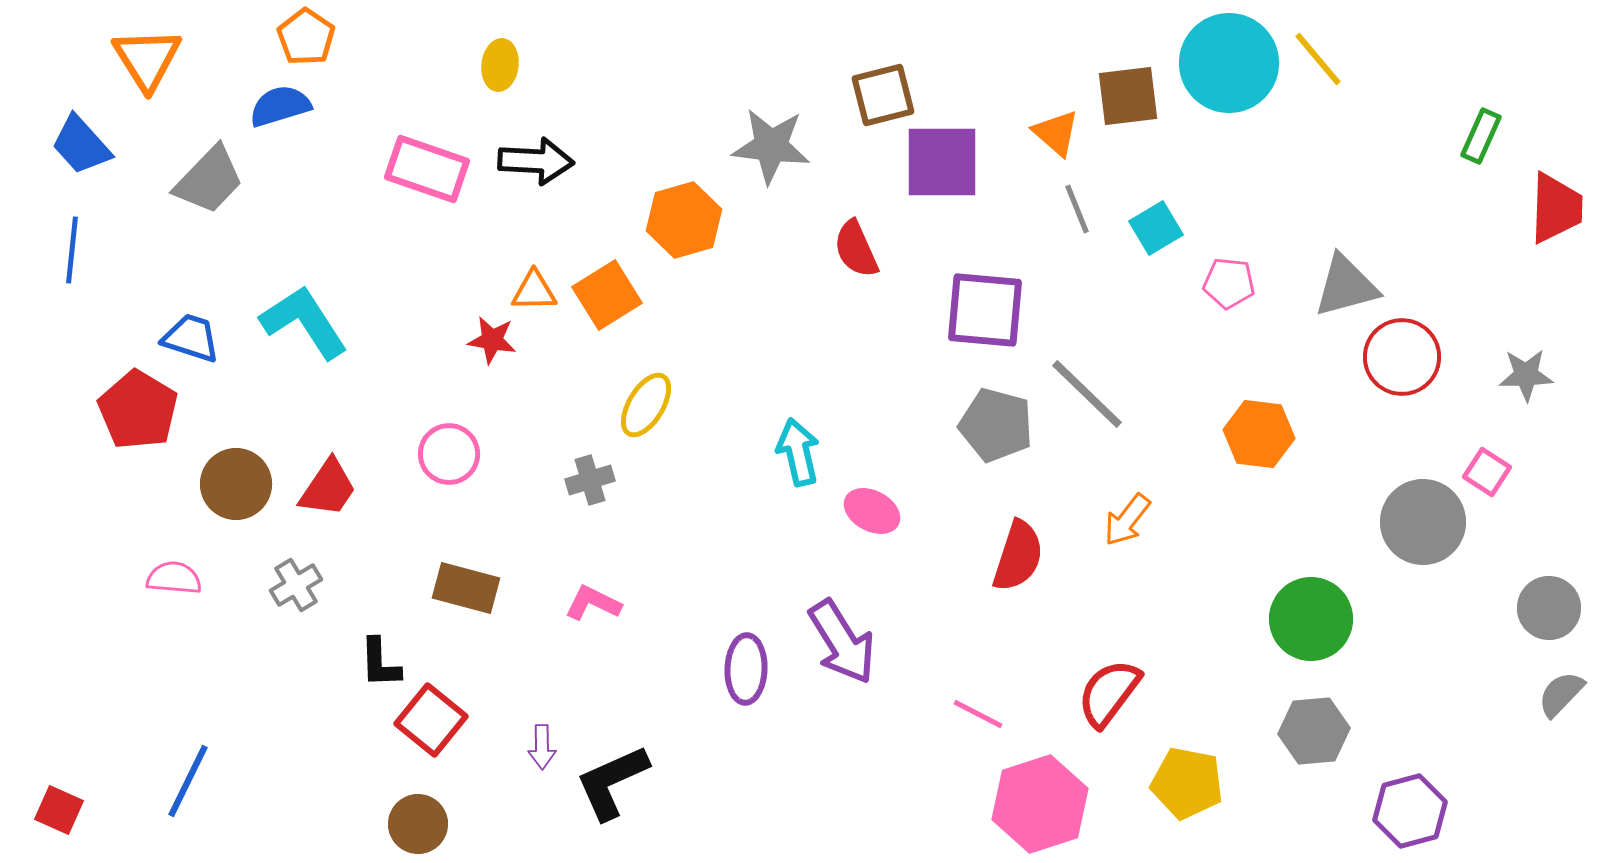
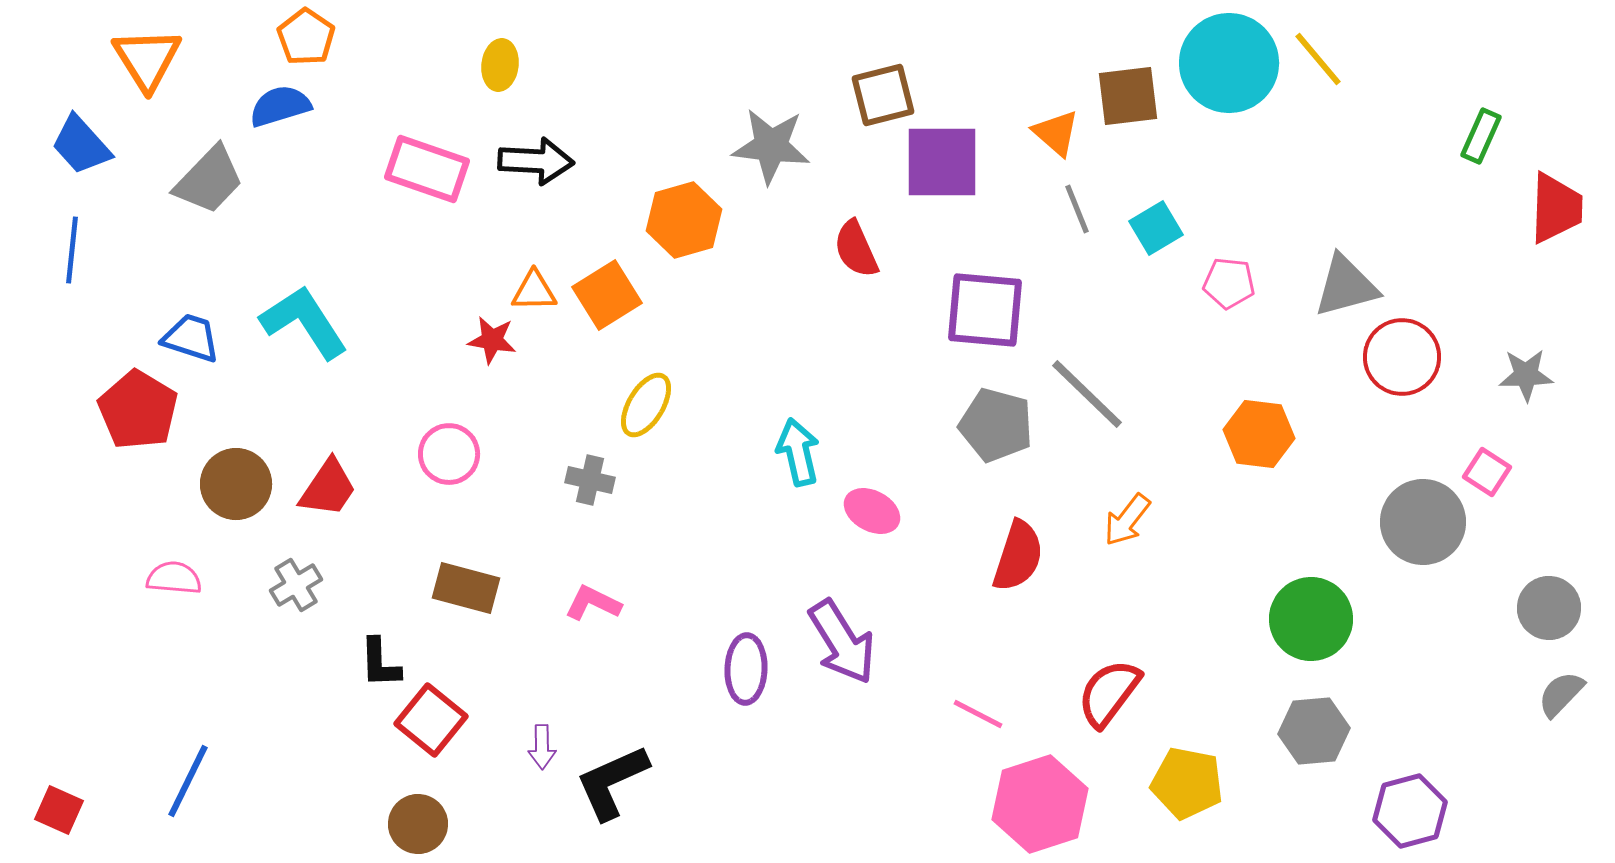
gray cross at (590, 480): rotated 30 degrees clockwise
